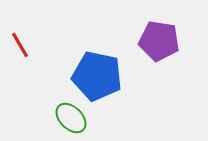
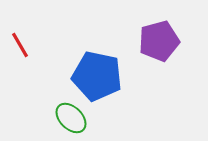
purple pentagon: rotated 24 degrees counterclockwise
